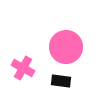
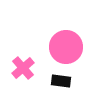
pink cross: rotated 20 degrees clockwise
